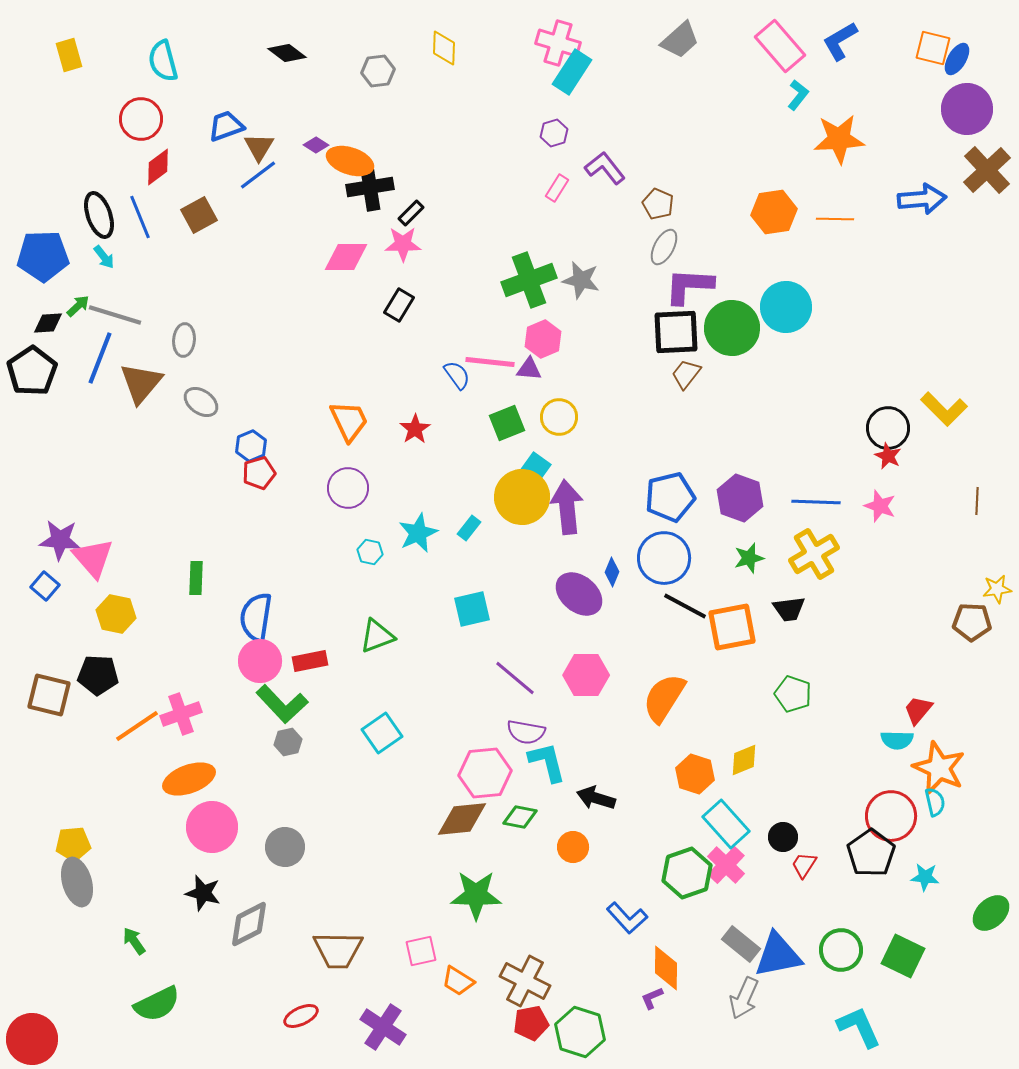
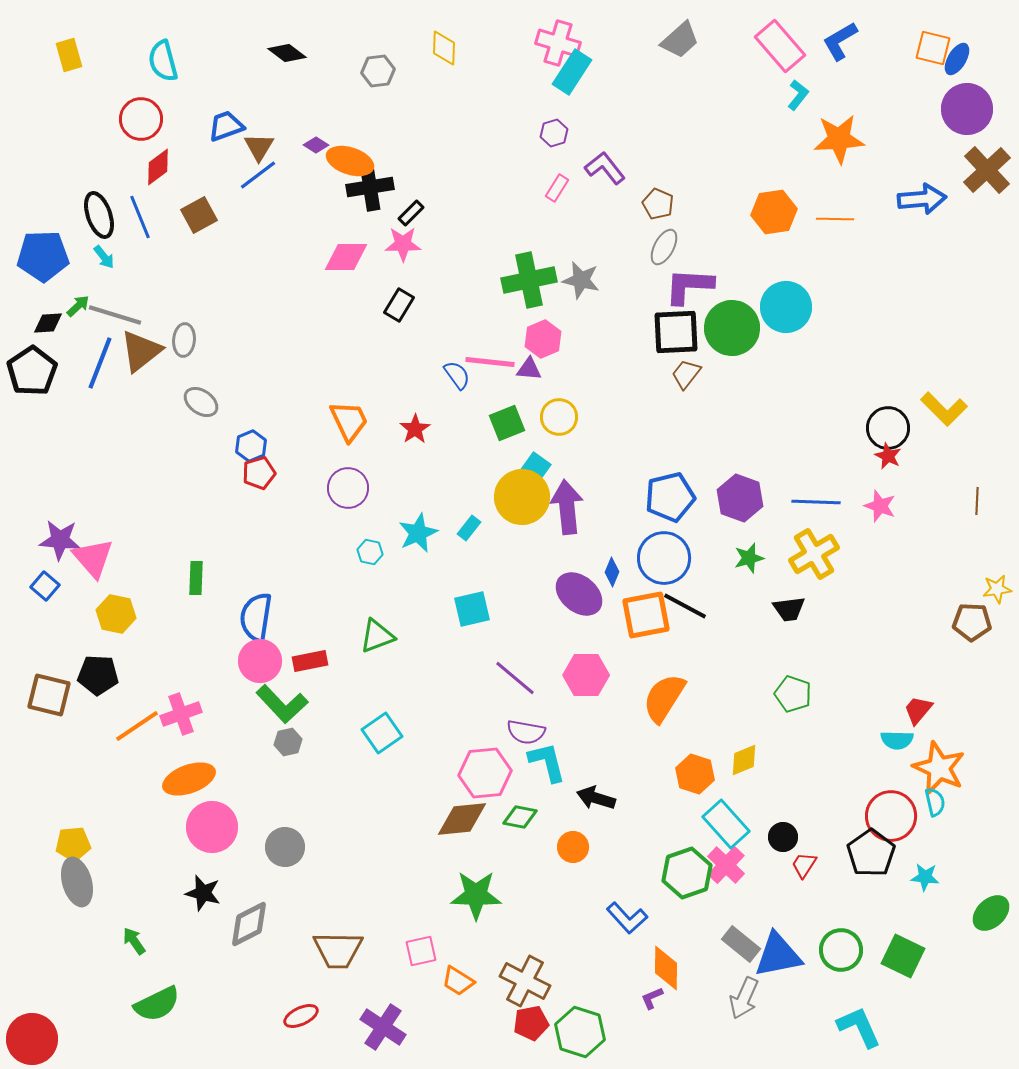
green cross at (529, 280): rotated 8 degrees clockwise
blue line at (100, 358): moved 5 px down
brown triangle at (141, 383): moved 32 px up; rotated 12 degrees clockwise
orange square at (732, 627): moved 86 px left, 12 px up
